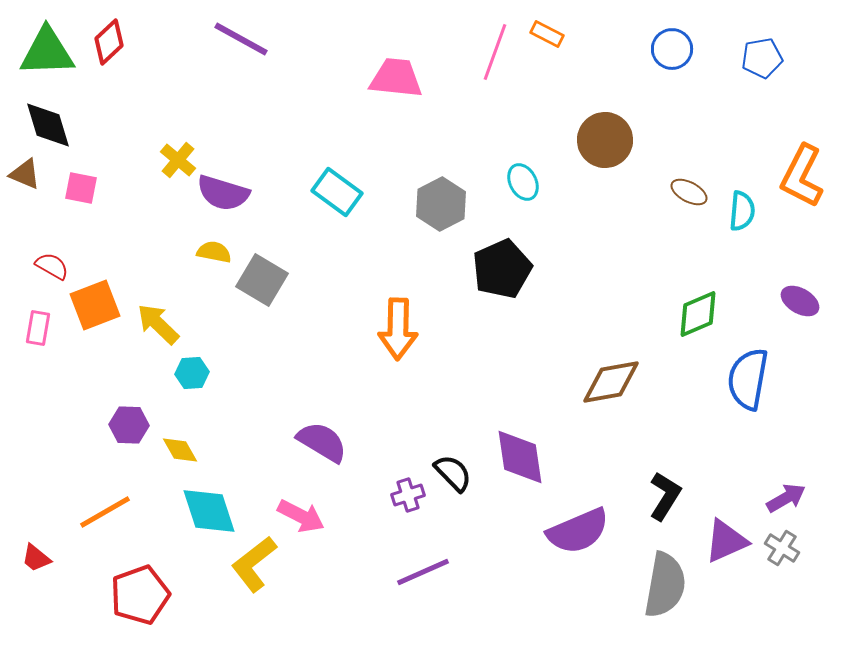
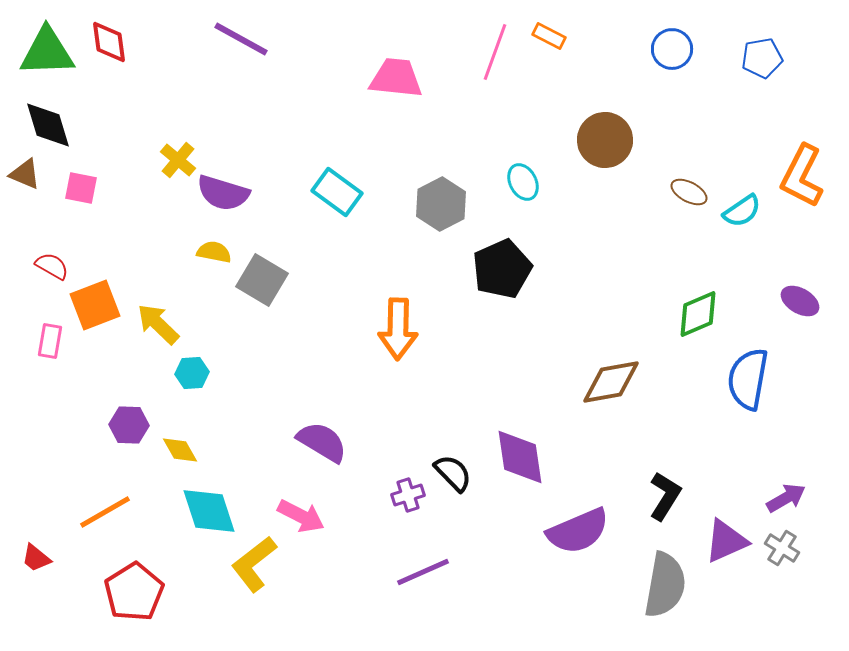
orange rectangle at (547, 34): moved 2 px right, 2 px down
red diamond at (109, 42): rotated 54 degrees counterclockwise
cyan semicircle at (742, 211): rotated 51 degrees clockwise
pink rectangle at (38, 328): moved 12 px right, 13 px down
red pentagon at (140, 595): moved 6 px left, 3 px up; rotated 12 degrees counterclockwise
